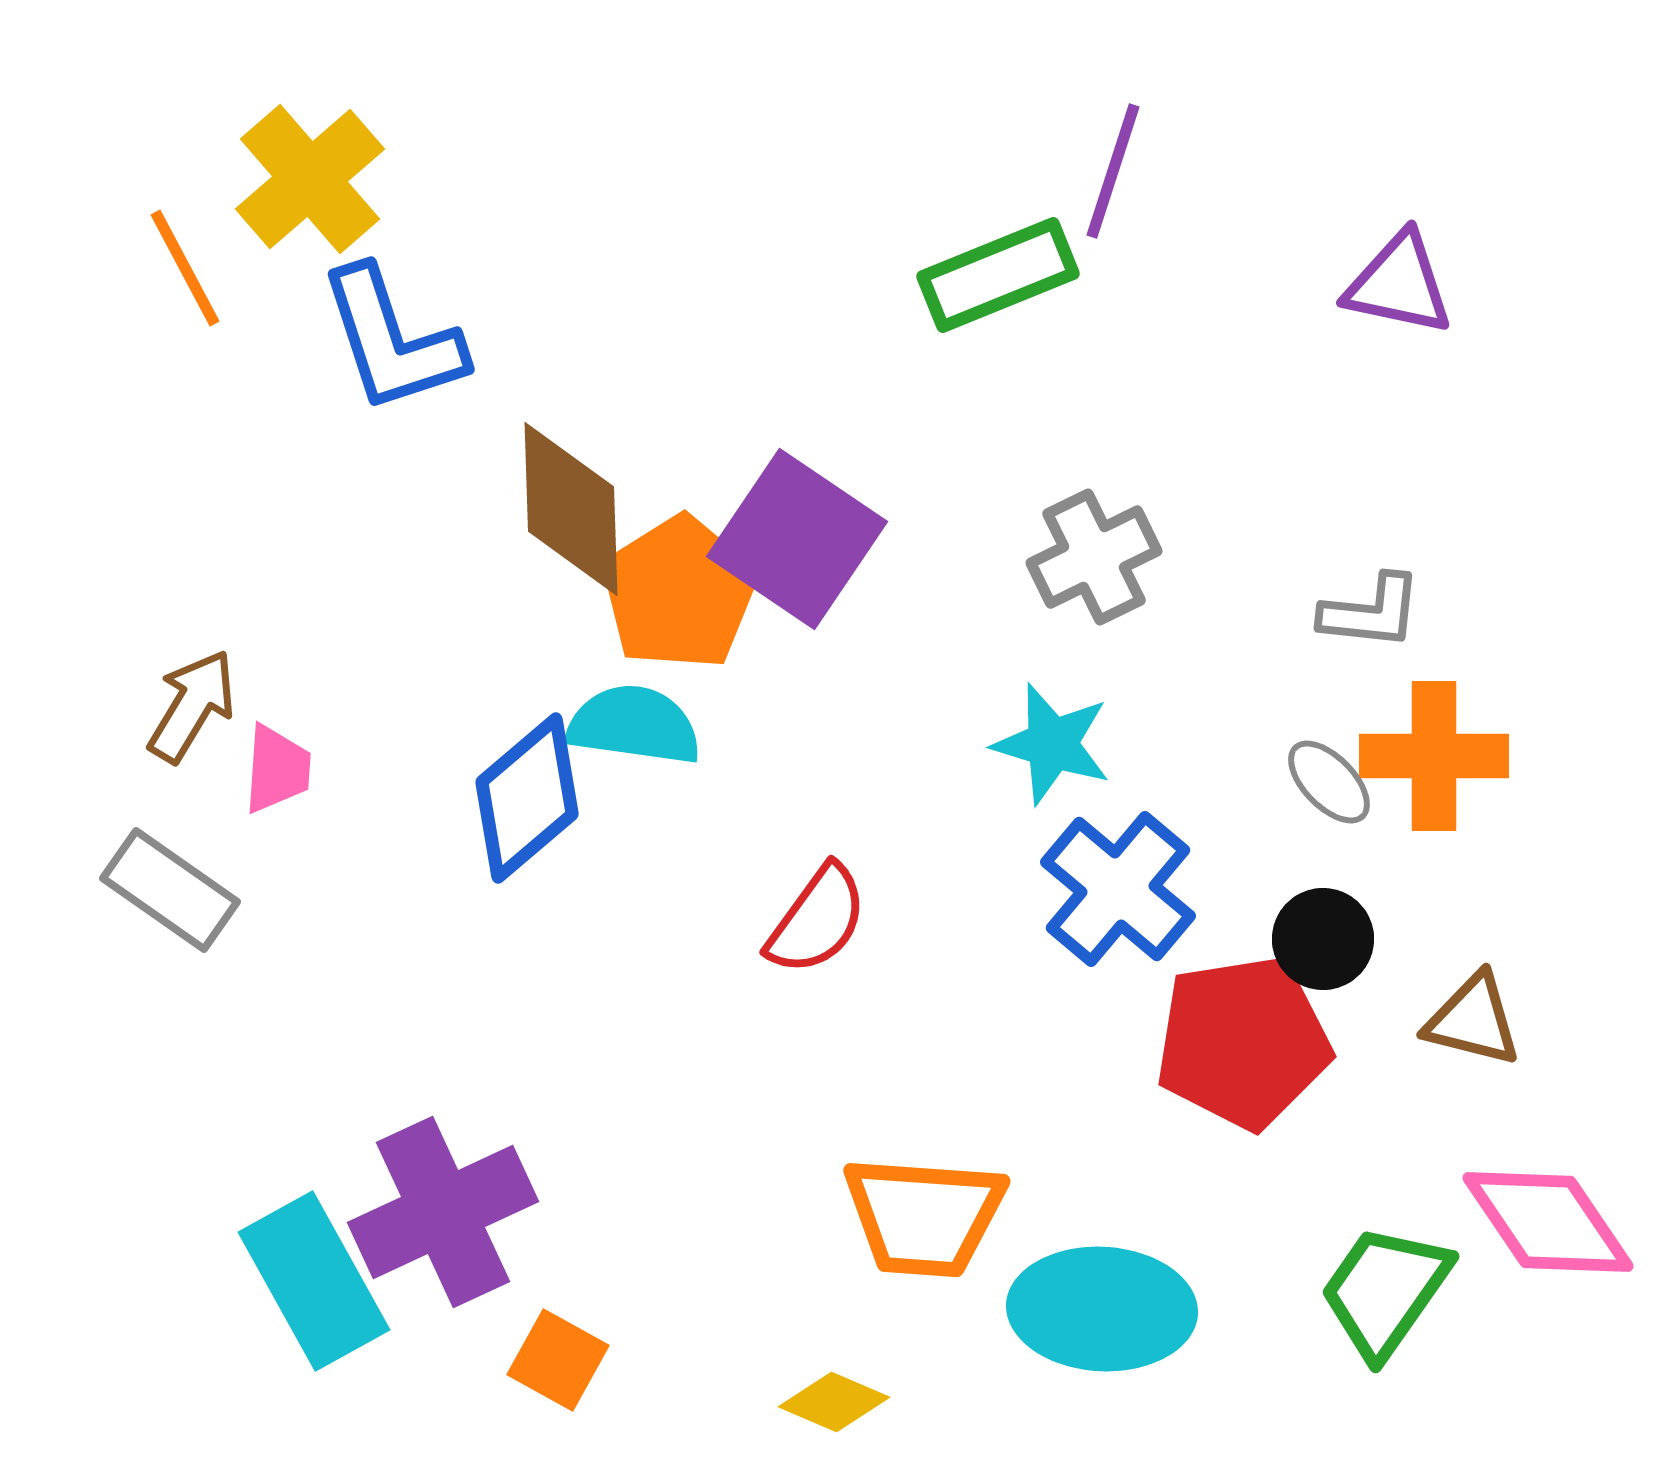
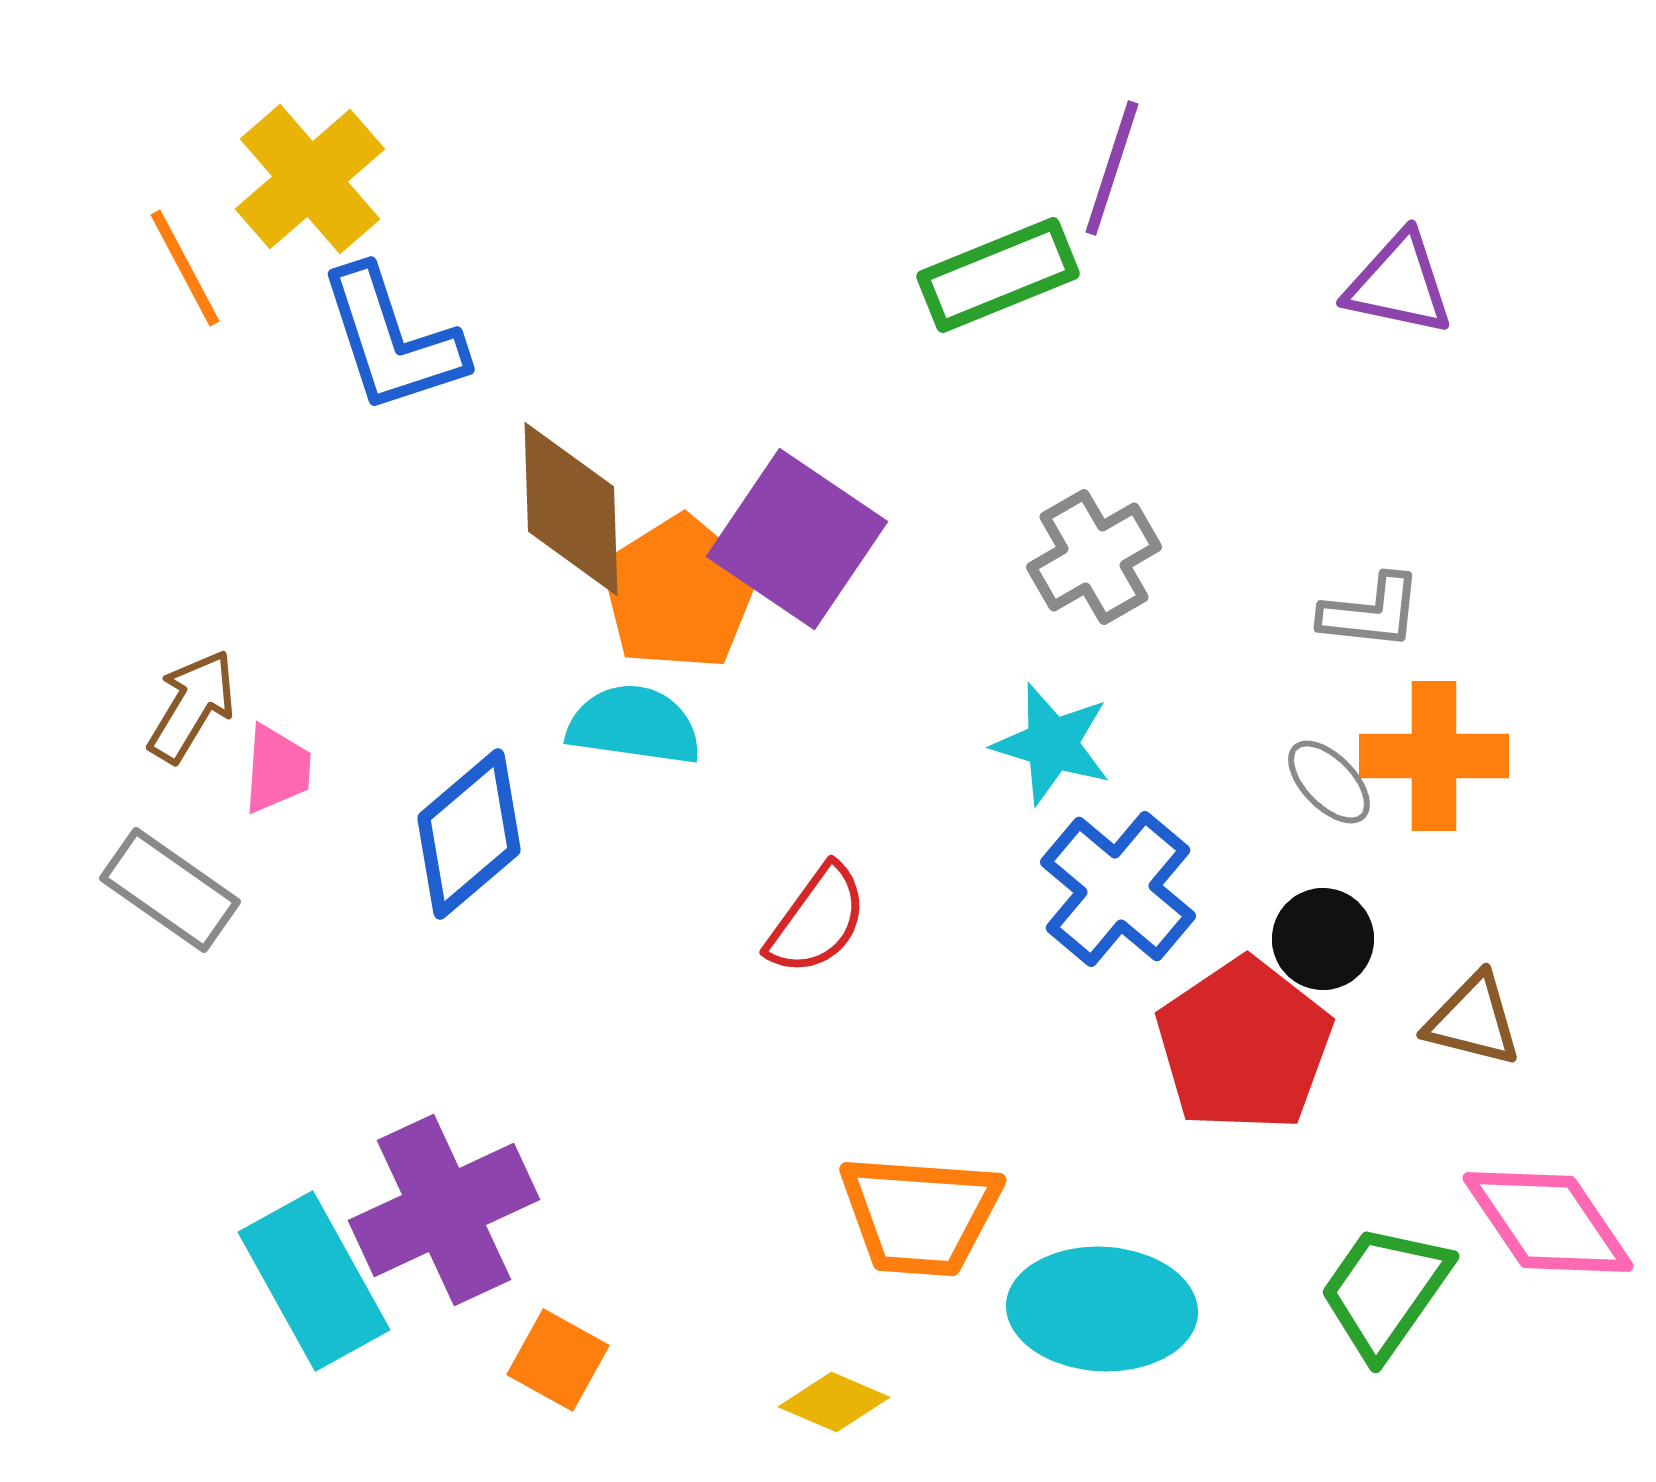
purple line: moved 1 px left, 3 px up
gray cross: rotated 4 degrees counterclockwise
blue diamond: moved 58 px left, 36 px down
red pentagon: moved 1 px right, 3 px down; rotated 25 degrees counterclockwise
purple cross: moved 1 px right, 2 px up
orange trapezoid: moved 4 px left, 1 px up
